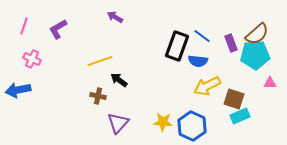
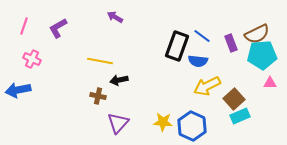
purple L-shape: moved 1 px up
brown semicircle: rotated 15 degrees clockwise
cyan pentagon: moved 7 px right
yellow line: rotated 30 degrees clockwise
black arrow: rotated 48 degrees counterclockwise
brown square: rotated 30 degrees clockwise
